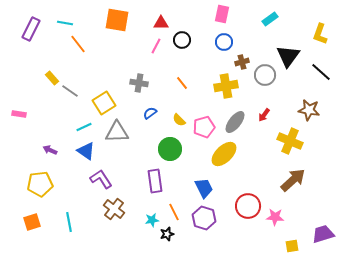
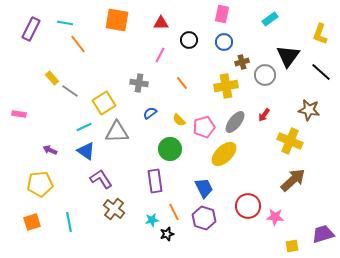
black circle at (182, 40): moved 7 px right
pink line at (156, 46): moved 4 px right, 9 px down
